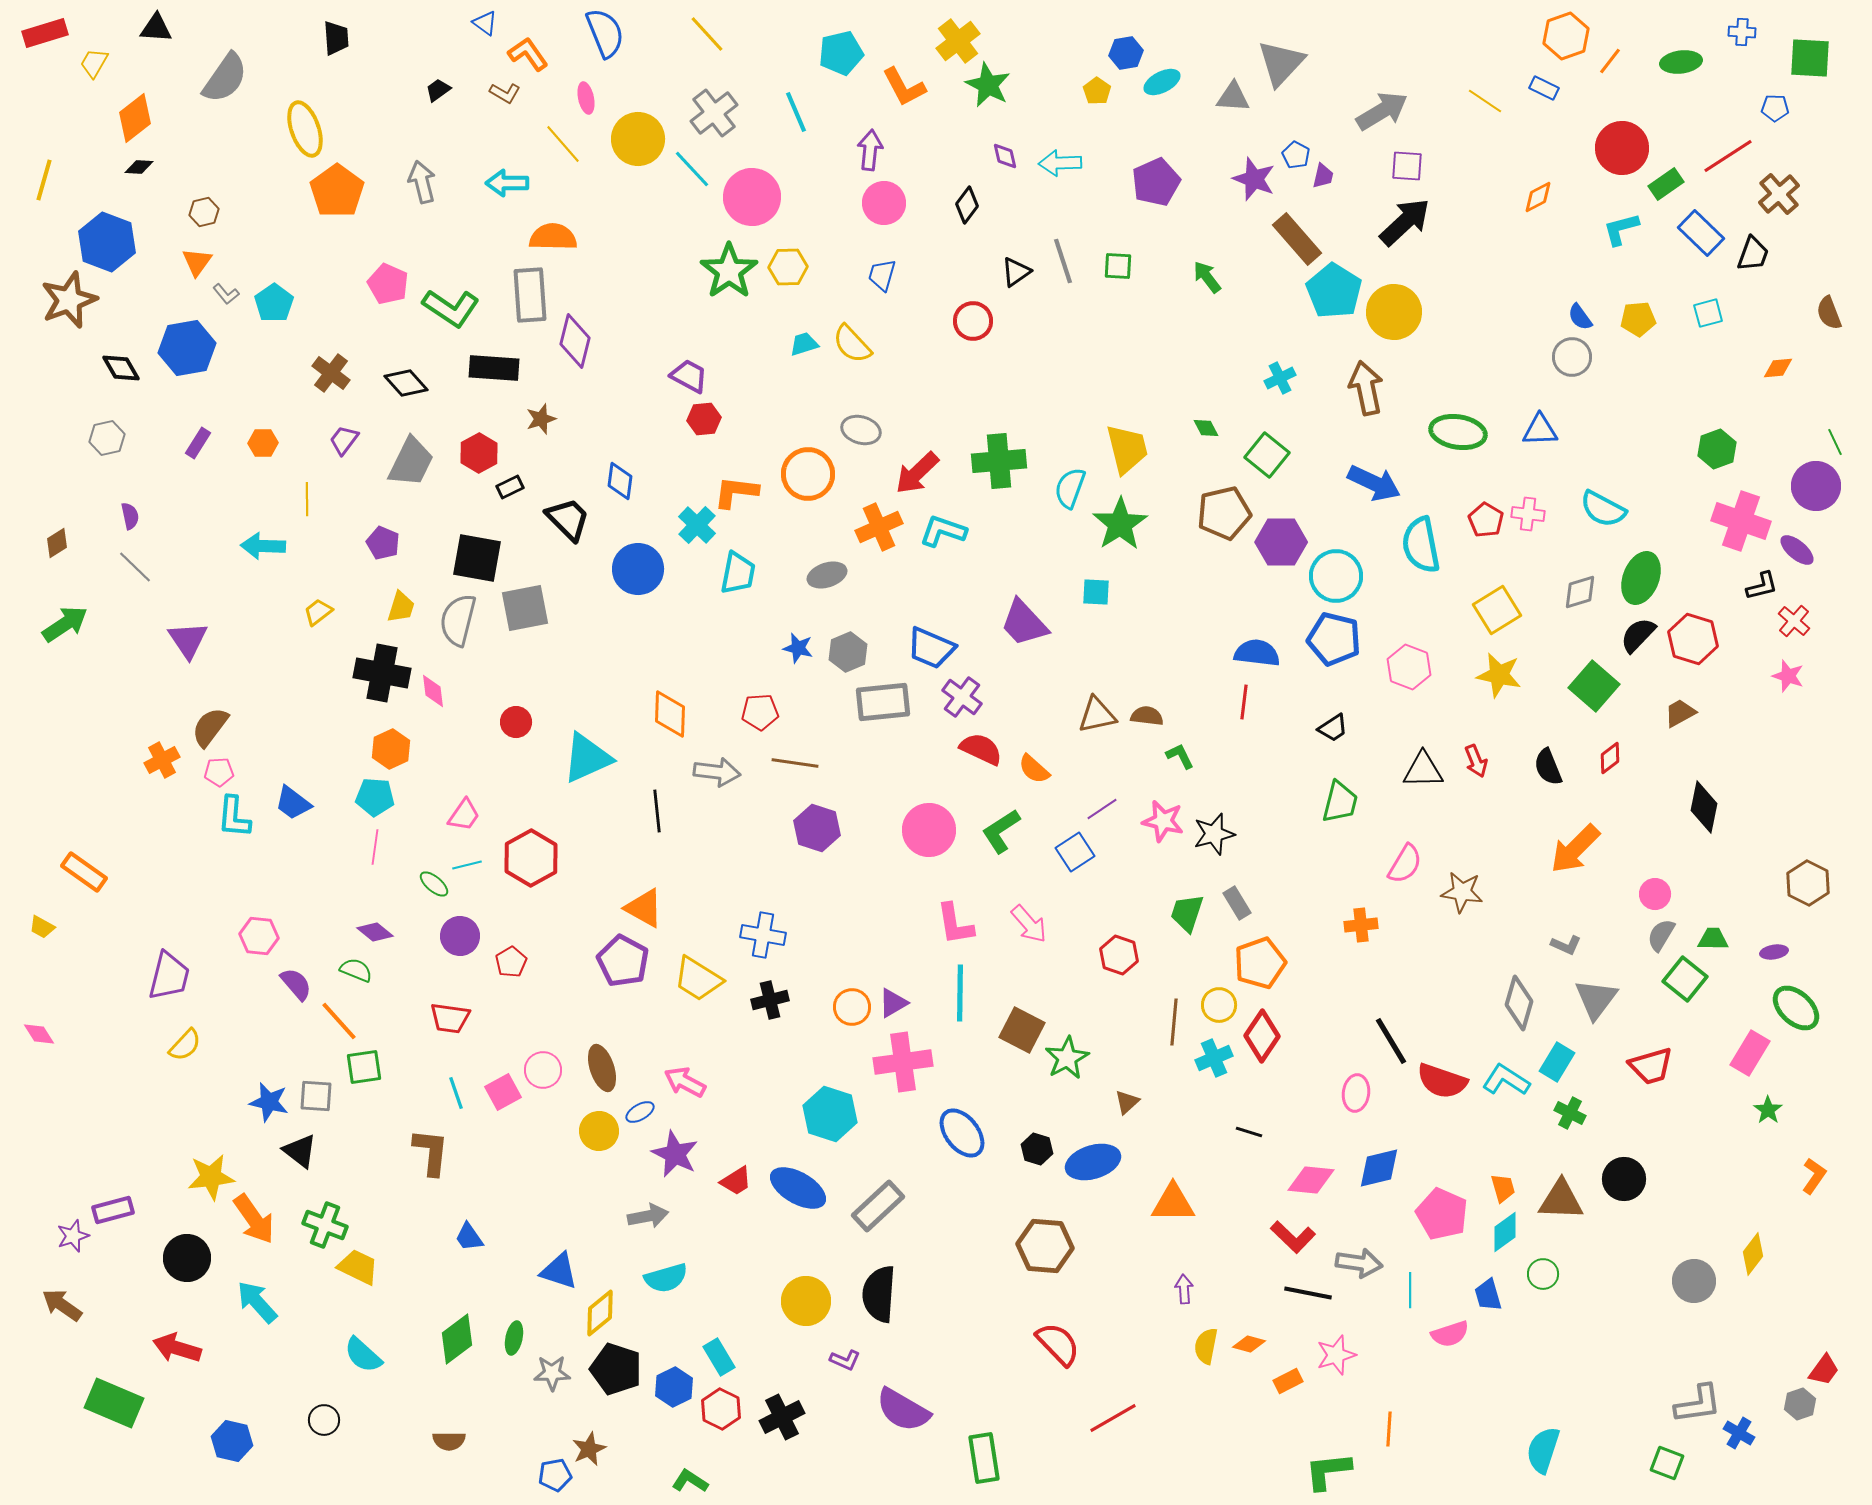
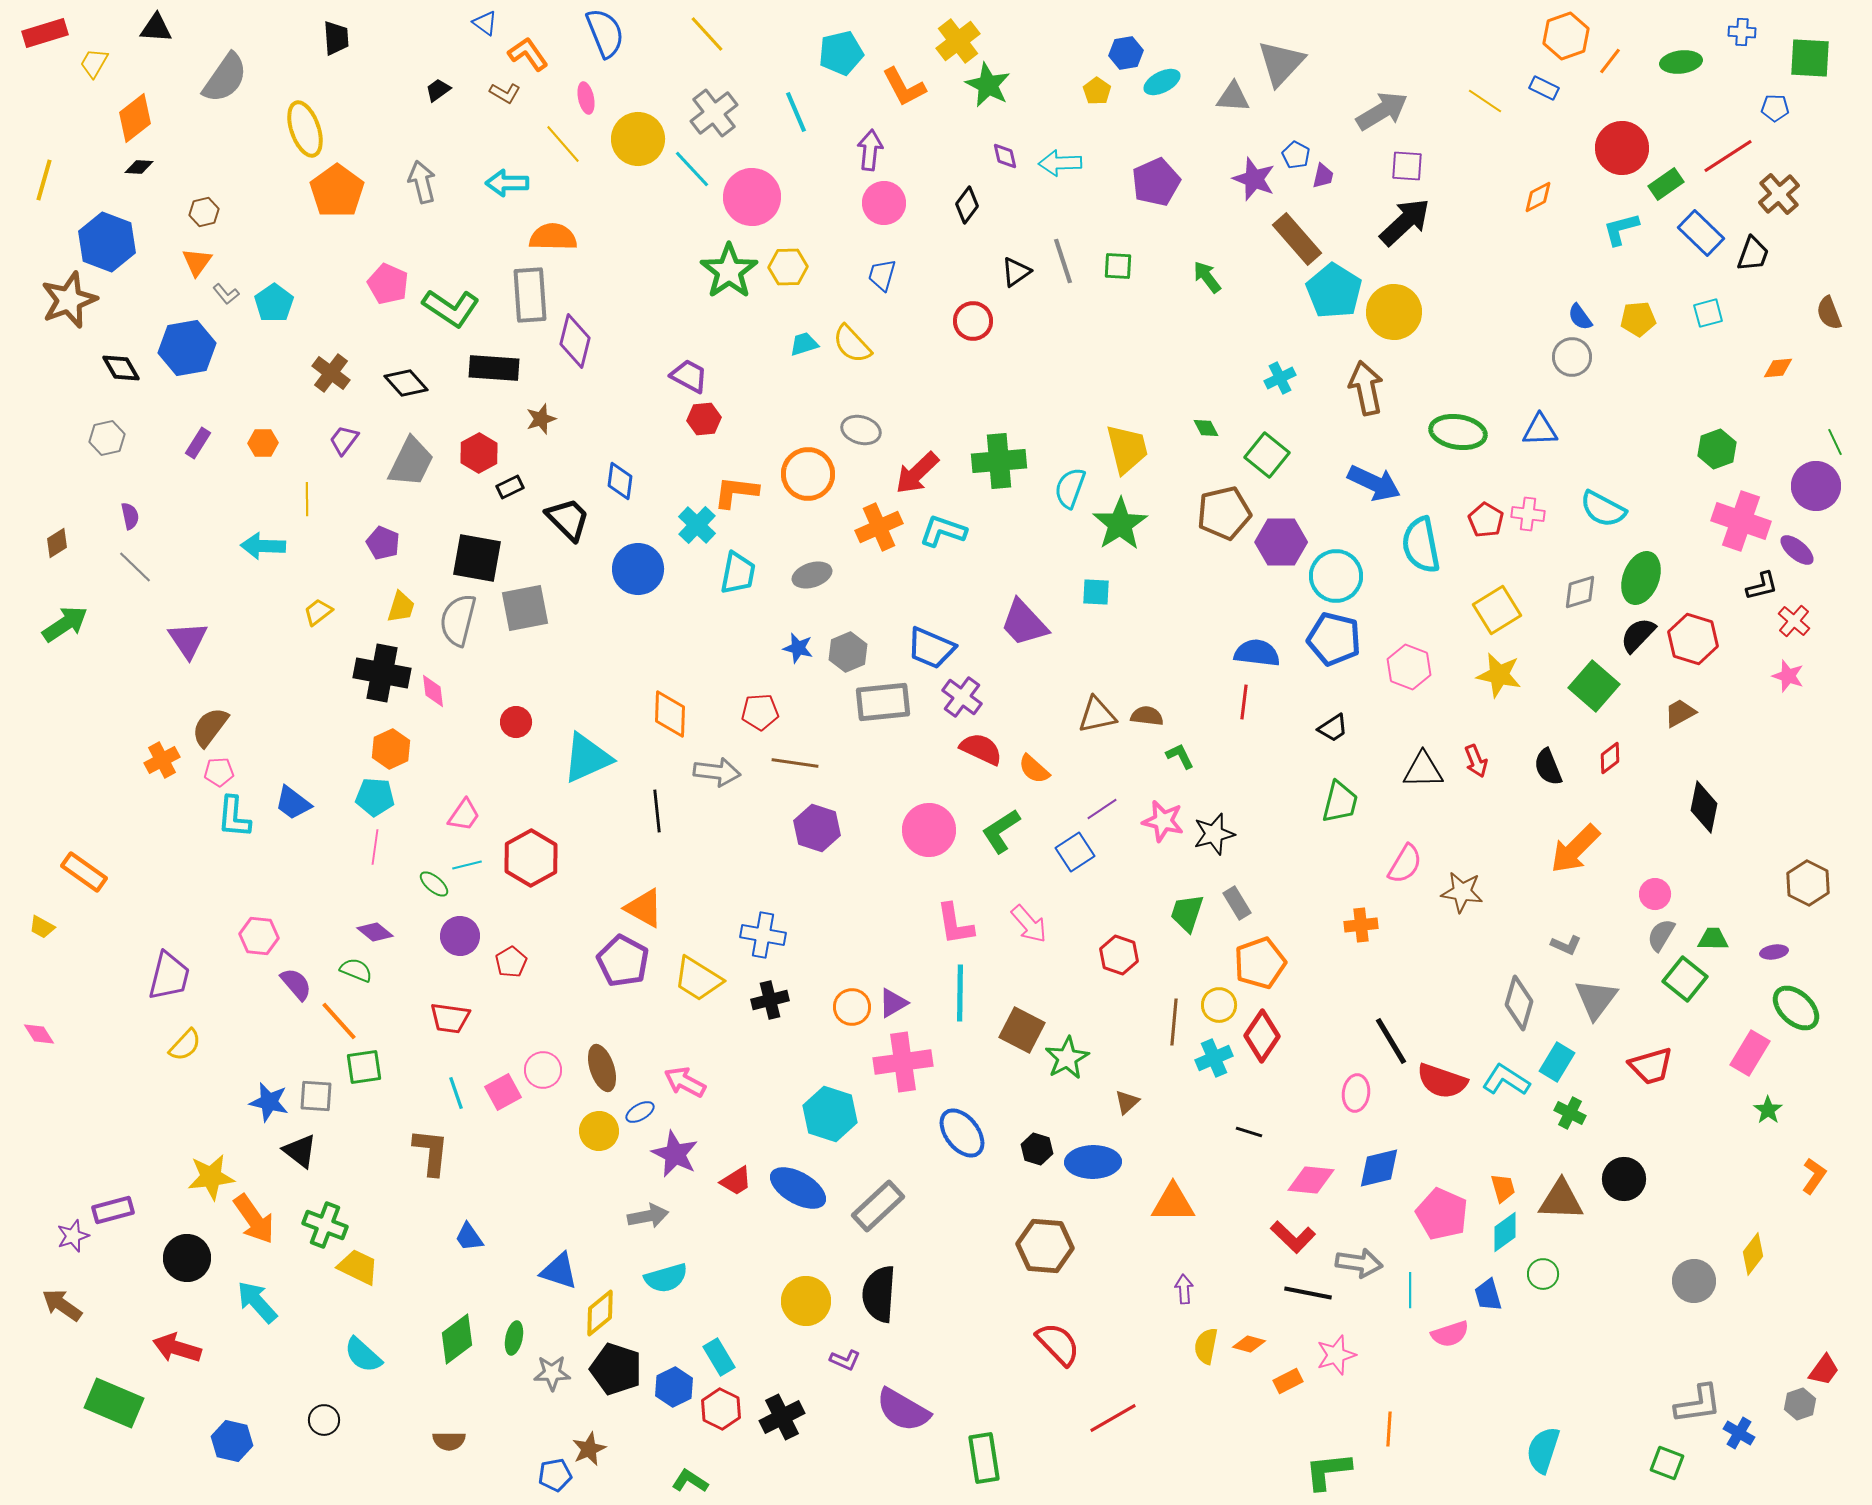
gray ellipse at (827, 575): moved 15 px left
blue ellipse at (1093, 1162): rotated 16 degrees clockwise
